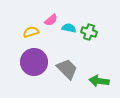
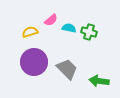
yellow semicircle: moved 1 px left
